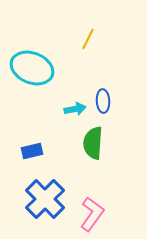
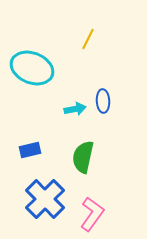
green semicircle: moved 10 px left, 14 px down; rotated 8 degrees clockwise
blue rectangle: moved 2 px left, 1 px up
